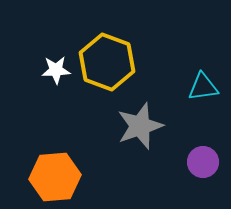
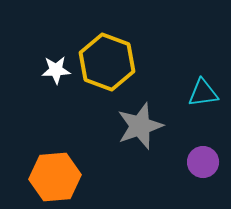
cyan triangle: moved 6 px down
